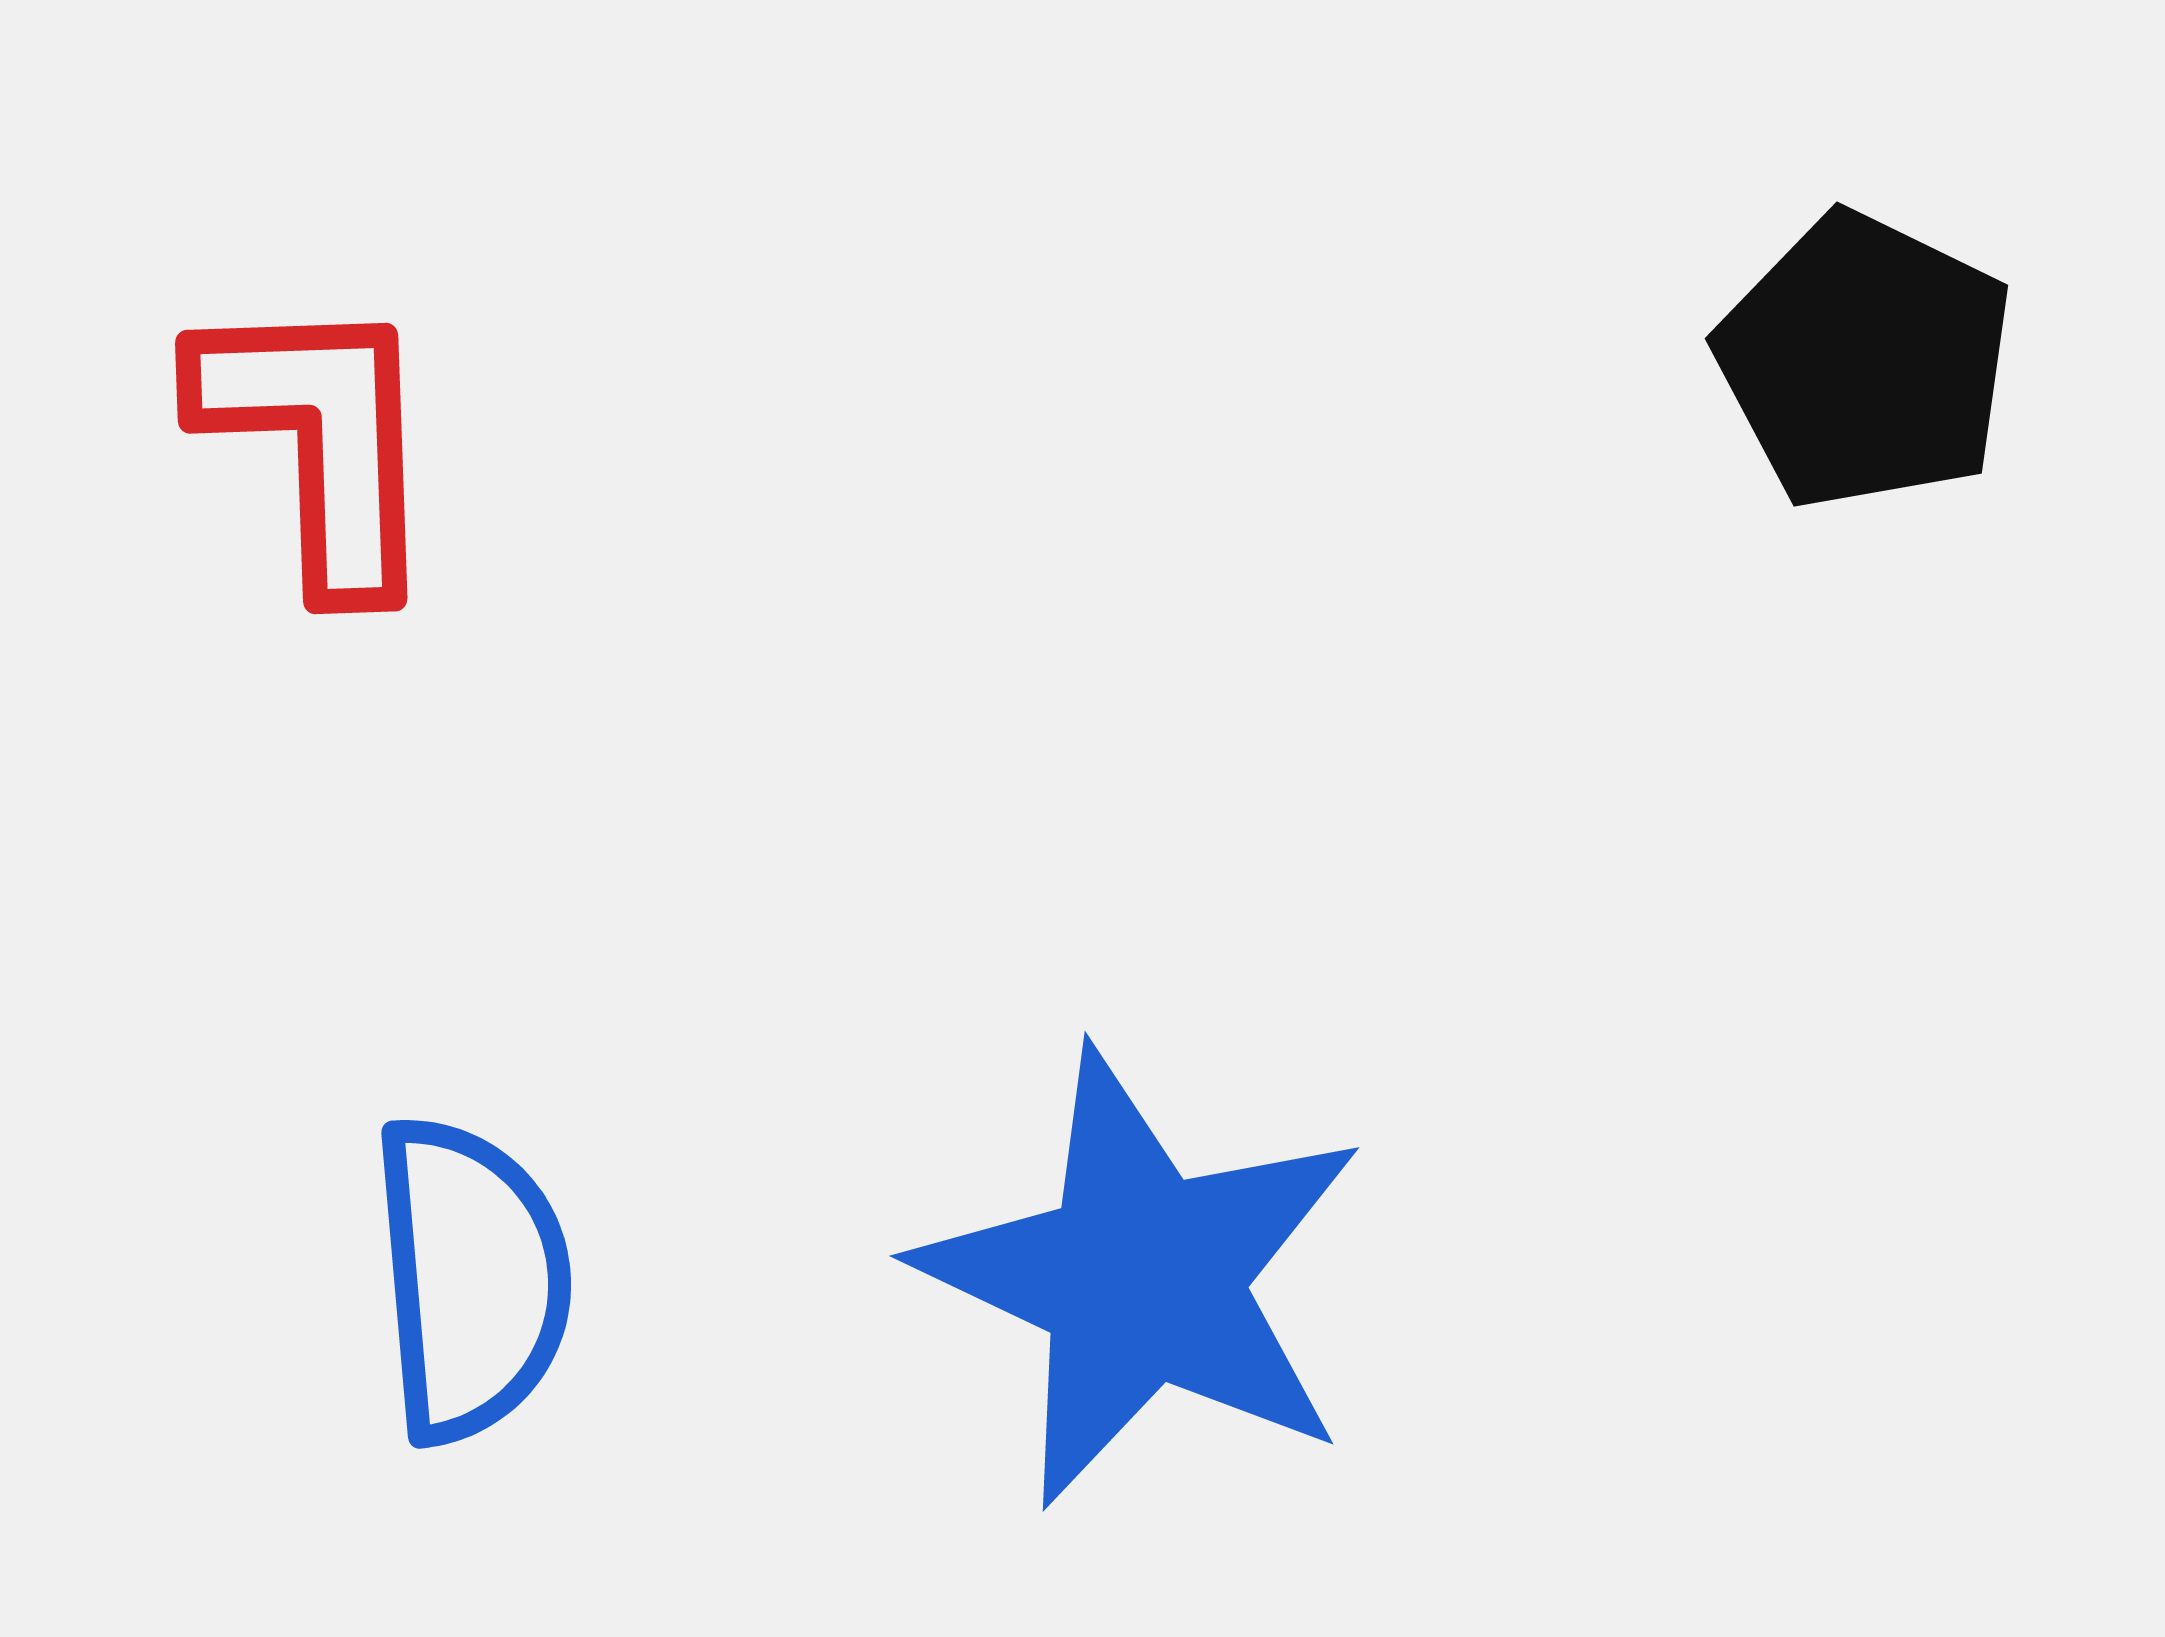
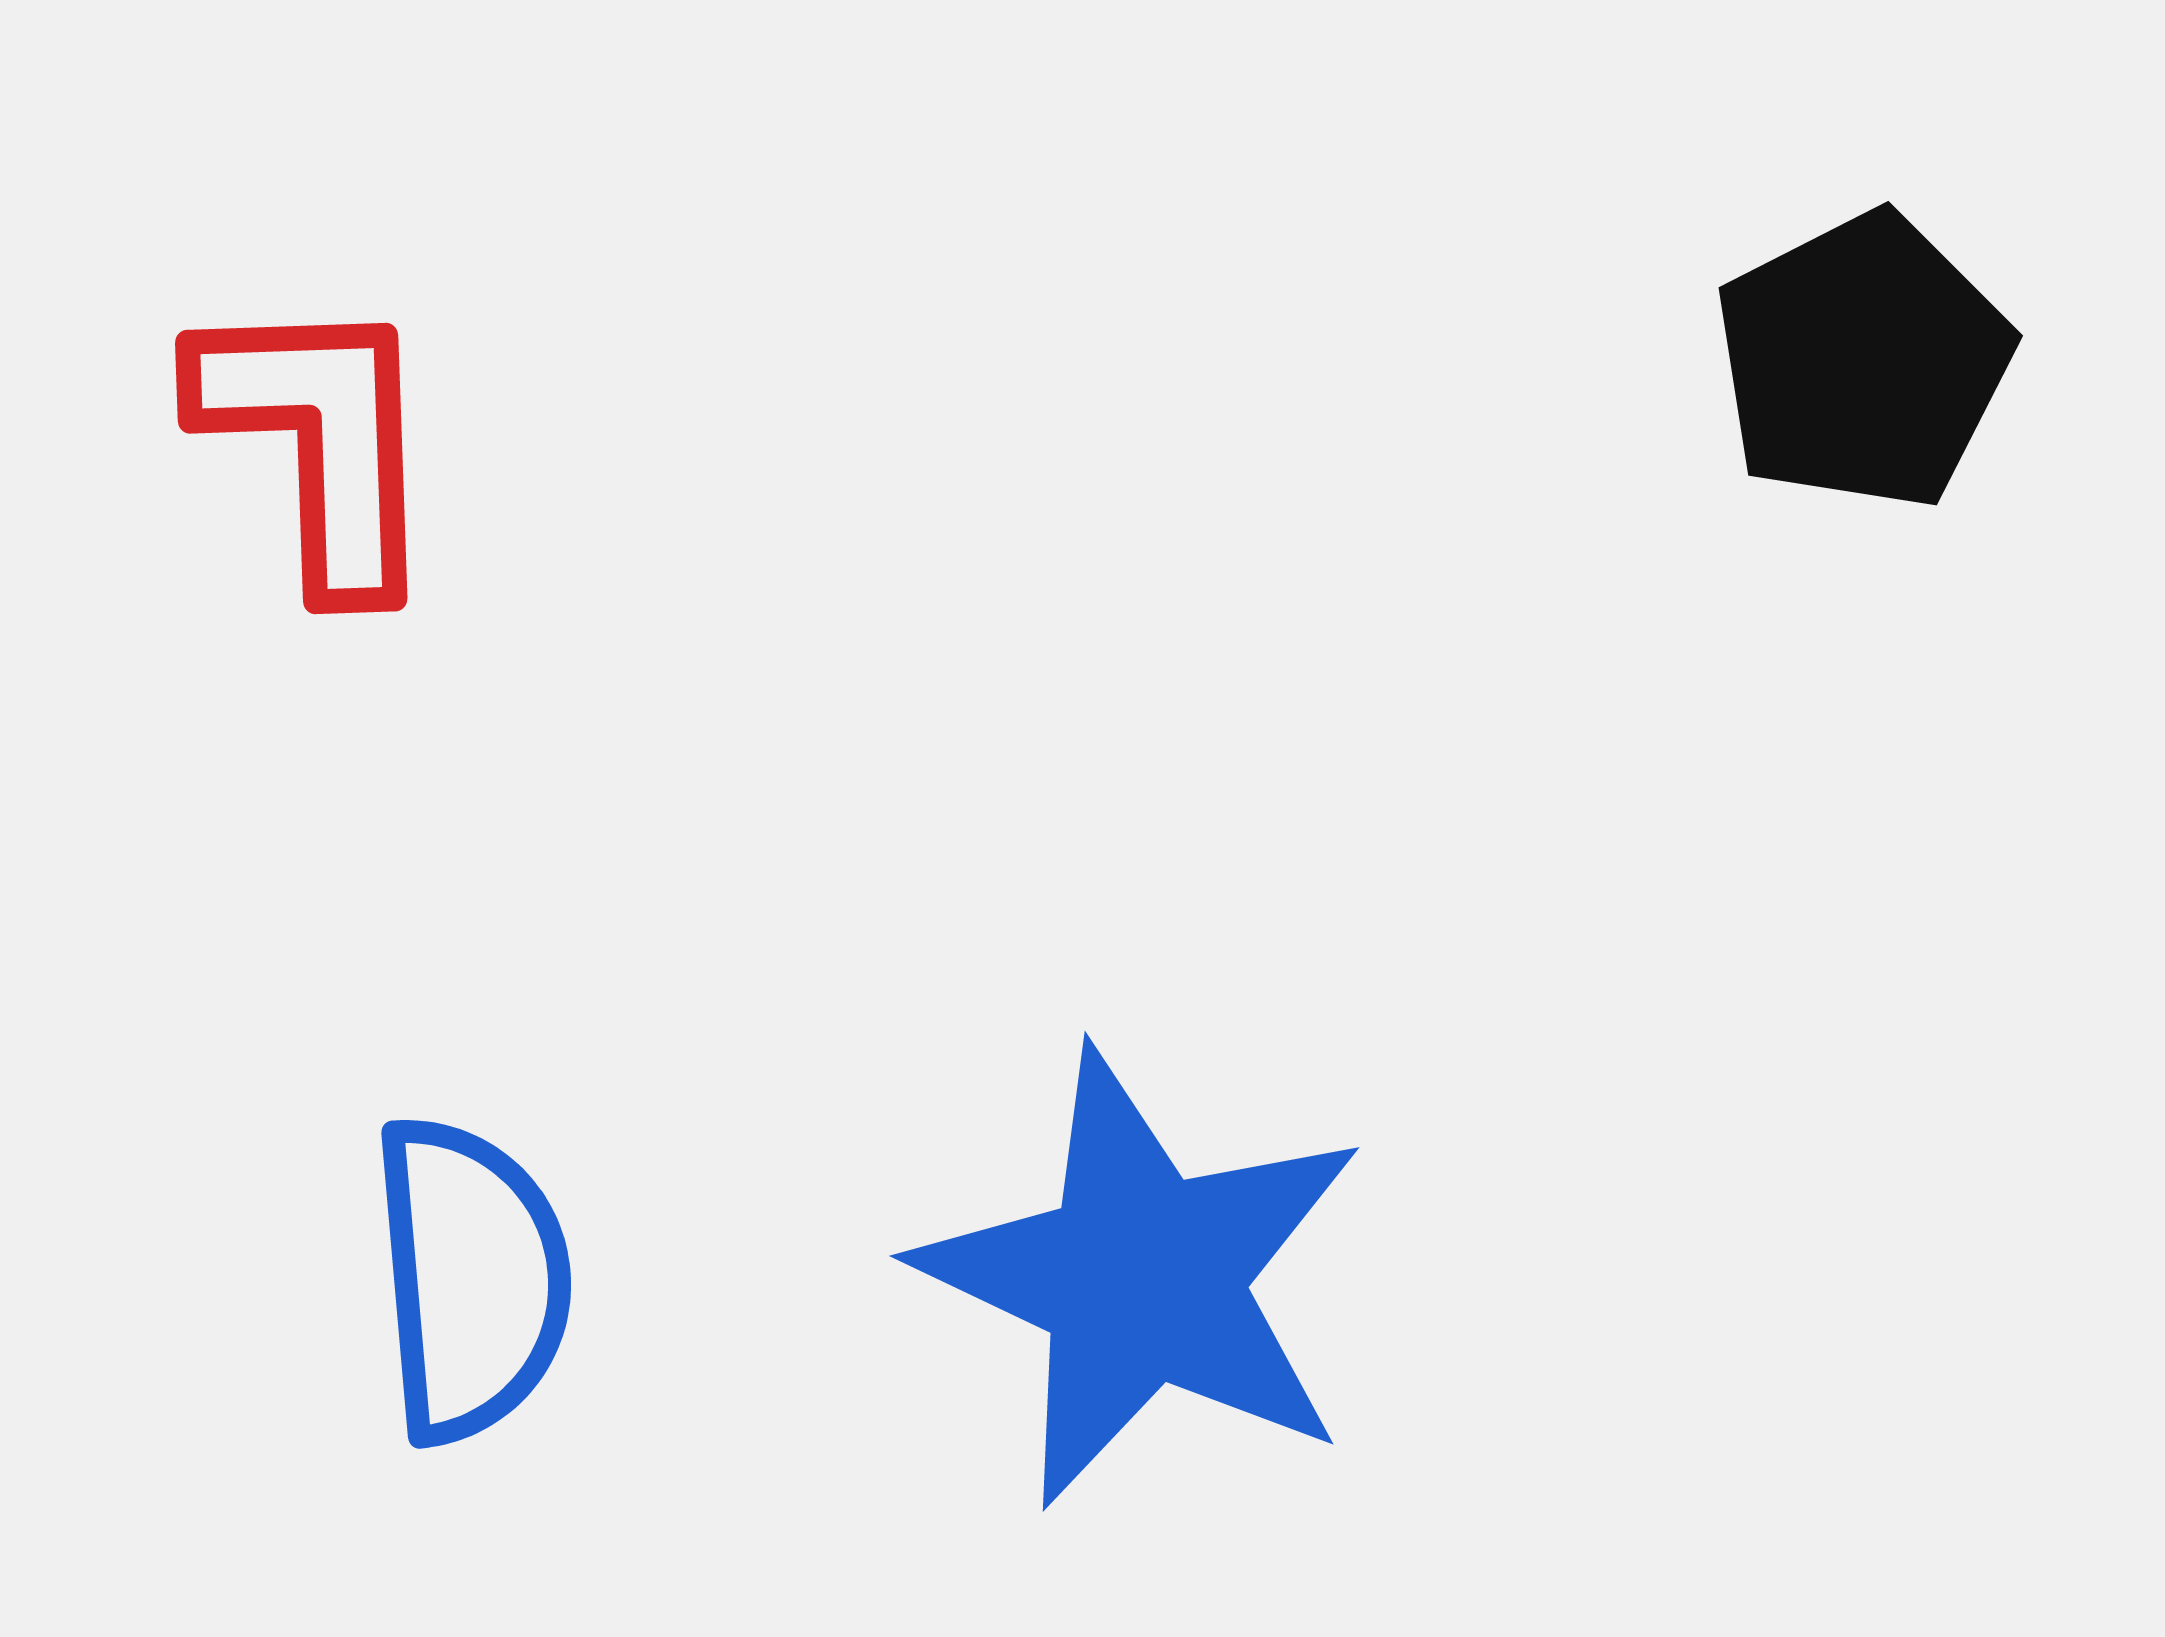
black pentagon: moved 2 px left; rotated 19 degrees clockwise
